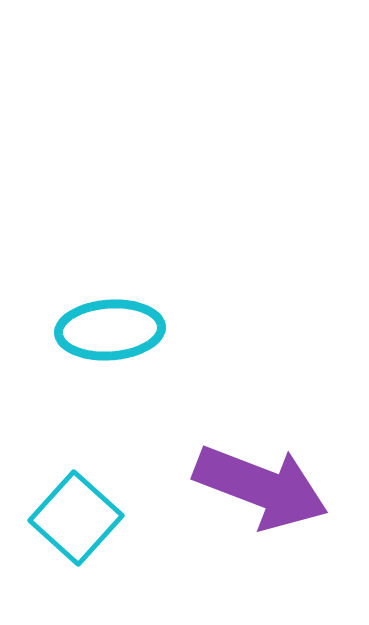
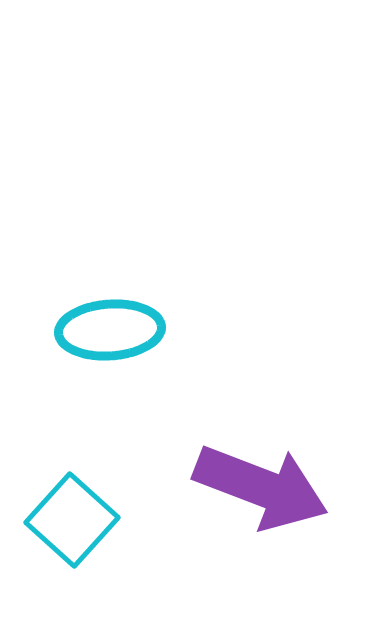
cyan square: moved 4 px left, 2 px down
